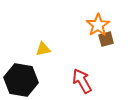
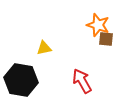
orange star: rotated 20 degrees counterclockwise
brown square: rotated 21 degrees clockwise
yellow triangle: moved 1 px right, 1 px up
